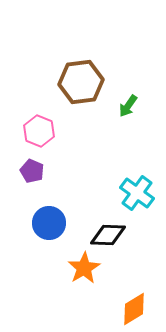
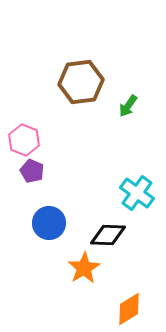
pink hexagon: moved 15 px left, 9 px down
orange diamond: moved 5 px left
